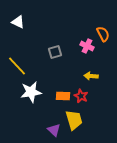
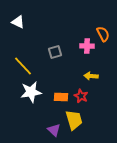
pink cross: rotated 24 degrees counterclockwise
yellow line: moved 6 px right
orange rectangle: moved 2 px left, 1 px down
